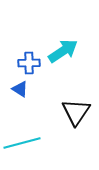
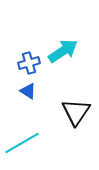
blue cross: rotated 15 degrees counterclockwise
blue triangle: moved 8 px right, 2 px down
cyan line: rotated 15 degrees counterclockwise
